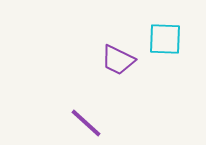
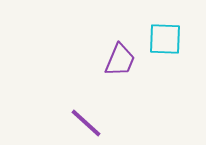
purple trapezoid: moved 2 px right; rotated 93 degrees counterclockwise
